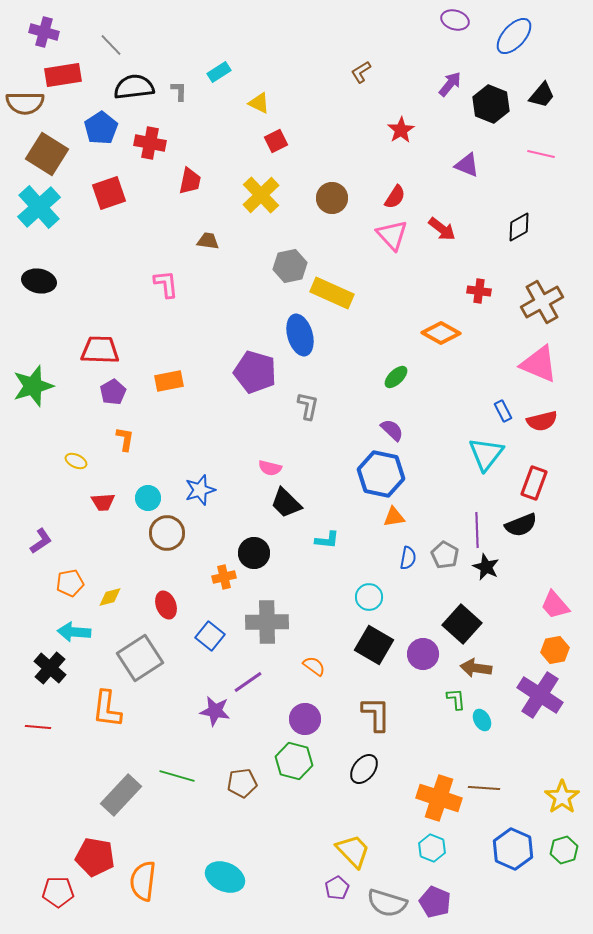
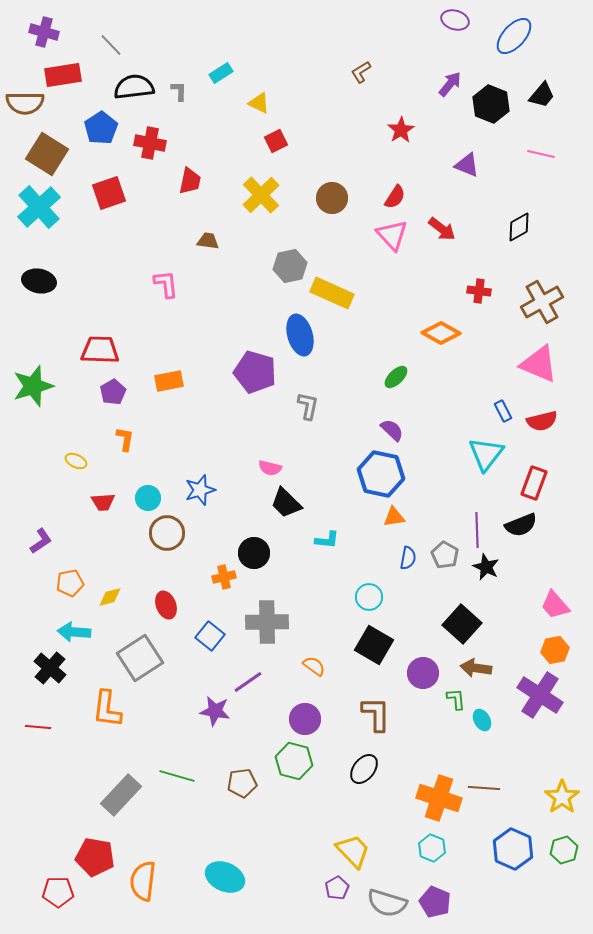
cyan rectangle at (219, 72): moved 2 px right, 1 px down
purple circle at (423, 654): moved 19 px down
